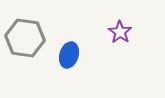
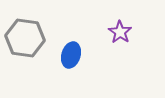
blue ellipse: moved 2 px right
